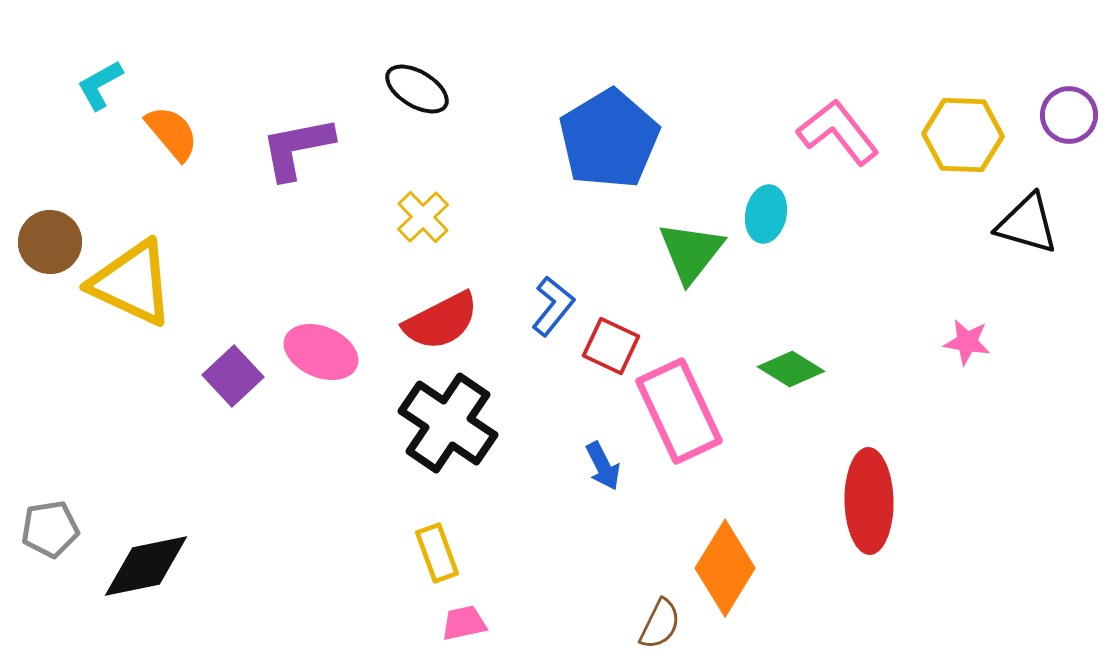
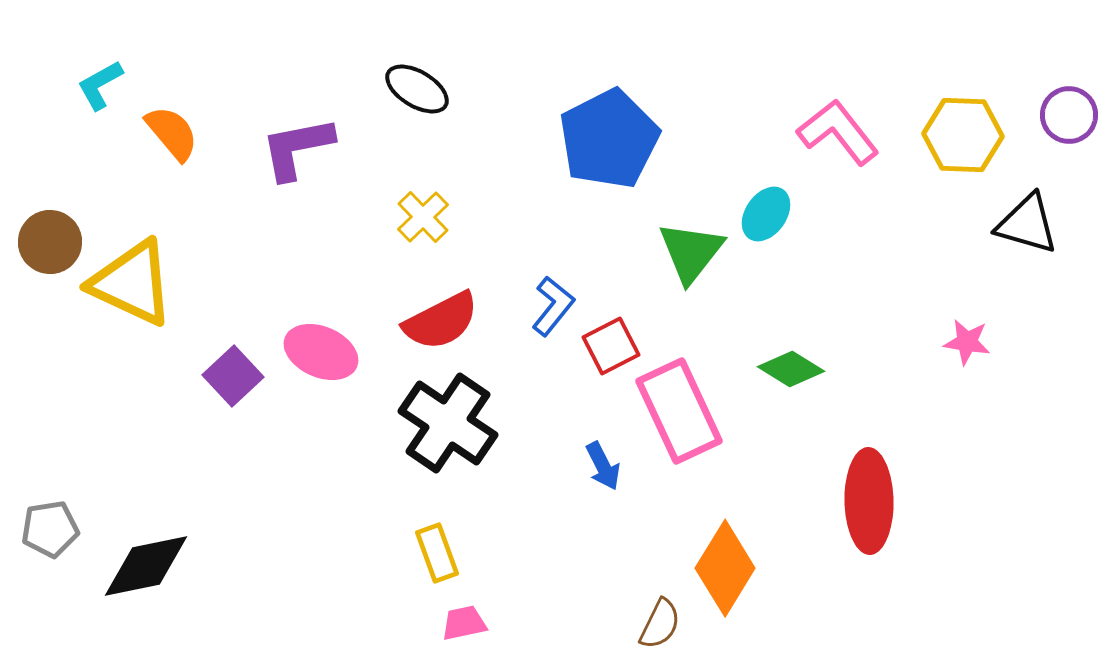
blue pentagon: rotated 4 degrees clockwise
cyan ellipse: rotated 24 degrees clockwise
red square: rotated 38 degrees clockwise
